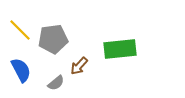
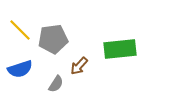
blue semicircle: moved 1 px left, 1 px up; rotated 100 degrees clockwise
gray semicircle: moved 1 px down; rotated 18 degrees counterclockwise
